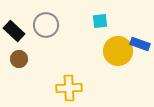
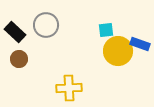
cyan square: moved 6 px right, 9 px down
black rectangle: moved 1 px right, 1 px down
